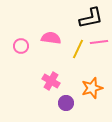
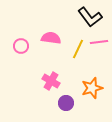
black L-shape: moved 1 px left, 1 px up; rotated 65 degrees clockwise
